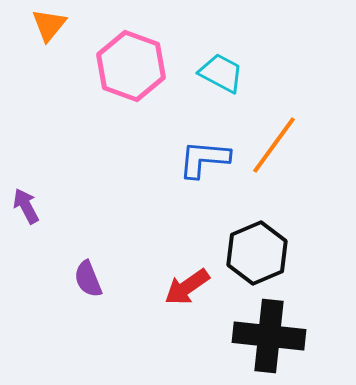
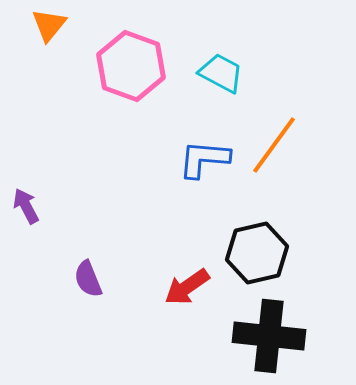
black hexagon: rotated 10 degrees clockwise
